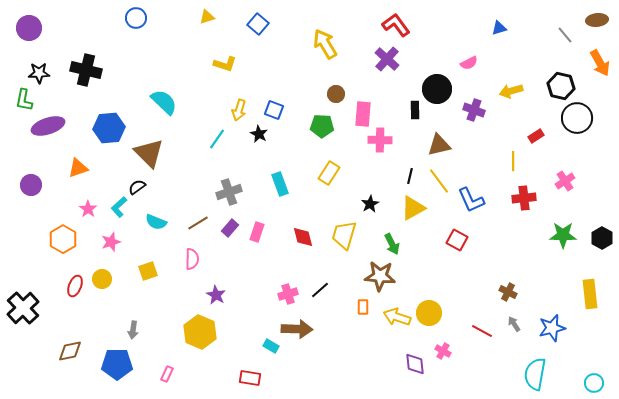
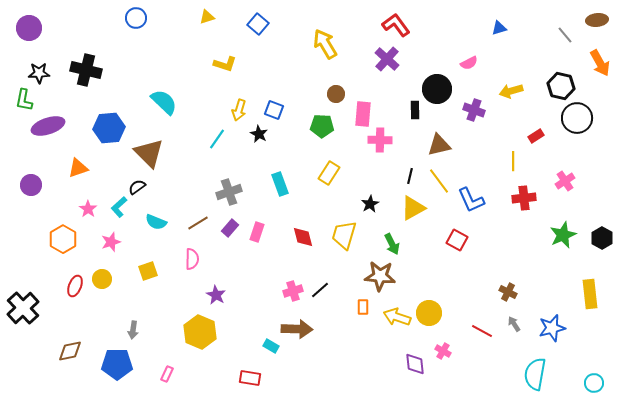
green star at (563, 235): rotated 24 degrees counterclockwise
pink cross at (288, 294): moved 5 px right, 3 px up
